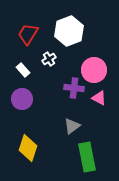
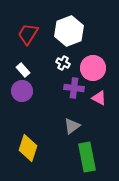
white cross: moved 14 px right, 4 px down; rotated 32 degrees counterclockwise
pink circle: moved 1 px left, 2 px up
purple circle: moved 8 px up
